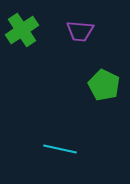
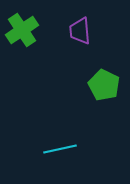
purple trapezoid: rotated 80 degrees clockwise
cyan line: rotated 24 degrees counterclockwise
